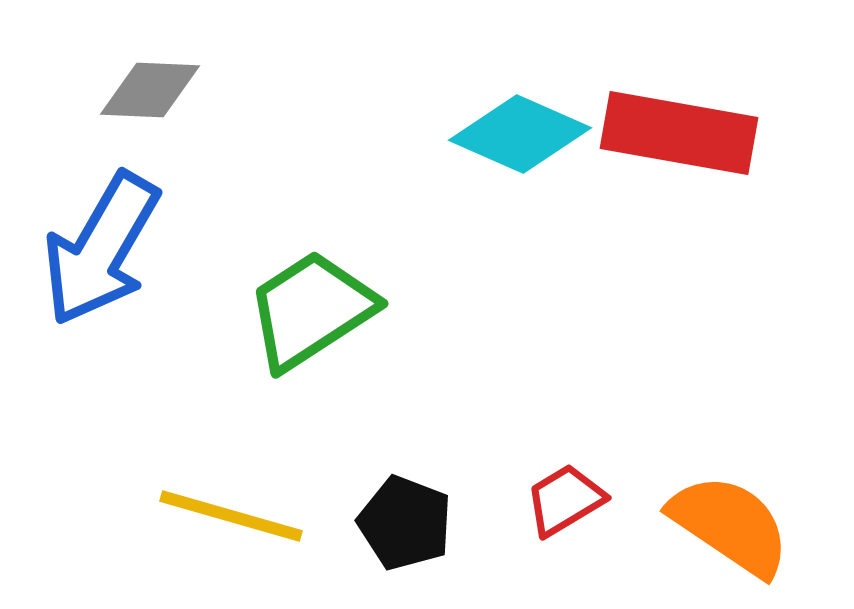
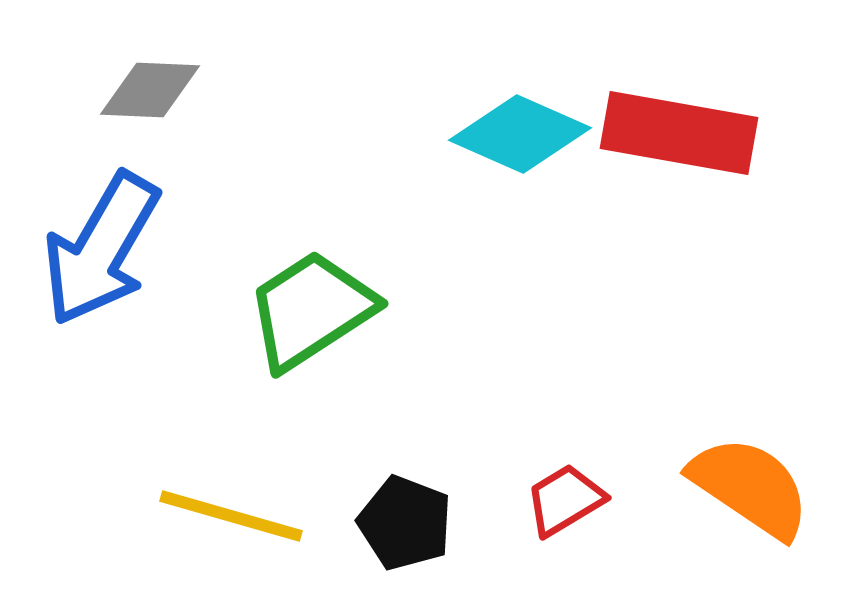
orange semicircle: moved 20 px right, 38 px up
